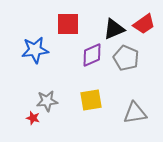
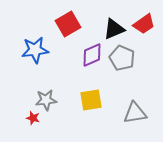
red square: rotated 30 degrees counterclockwise
gray pentagon: moved 4 px left
gray star: moved 1 px left, 1 px up
